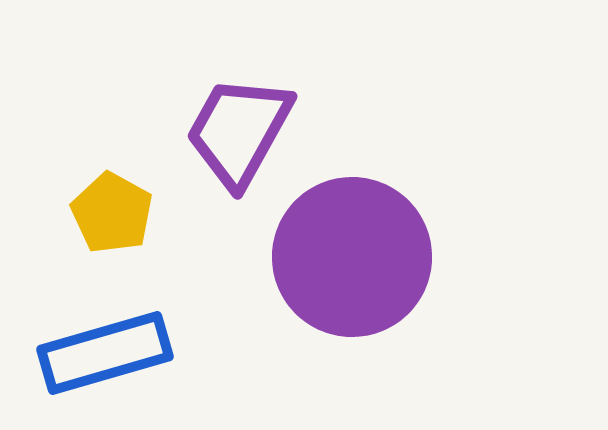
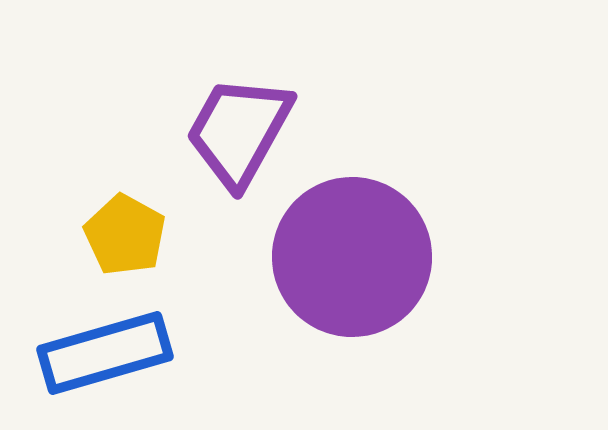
yellow pentagon: moved 13 px right, 22 px down
